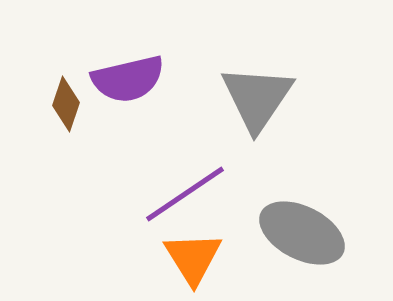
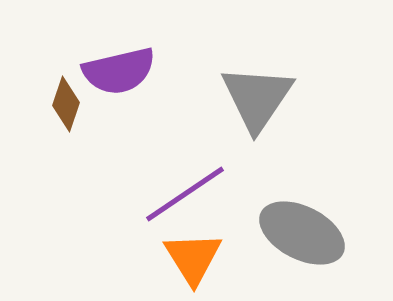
purple semicircle: moved 9 px left, 8 px up
